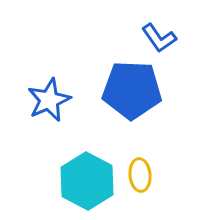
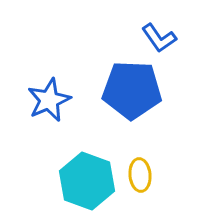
cyan hexagon: rotated 8 degrees counterclockwise
